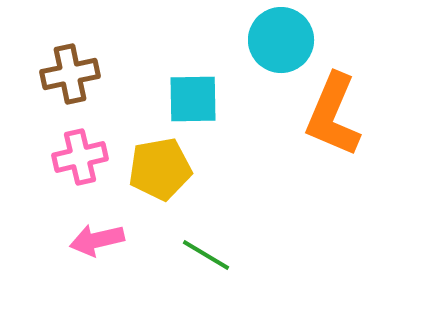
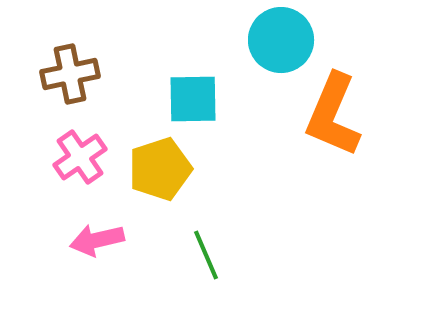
pink cross: rotated 22 degrees counterclockwise
yellow pentagon: rotated 8 degrees counterclockwise
green line: rotated 36 degrees clockwise
